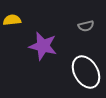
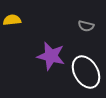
gray semicircle: rotated 28 degrees clockwise
purple star: moved 8 px right, 10 px down
